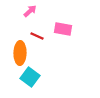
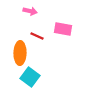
pink arrow: rotated 56 degrees clockwise
